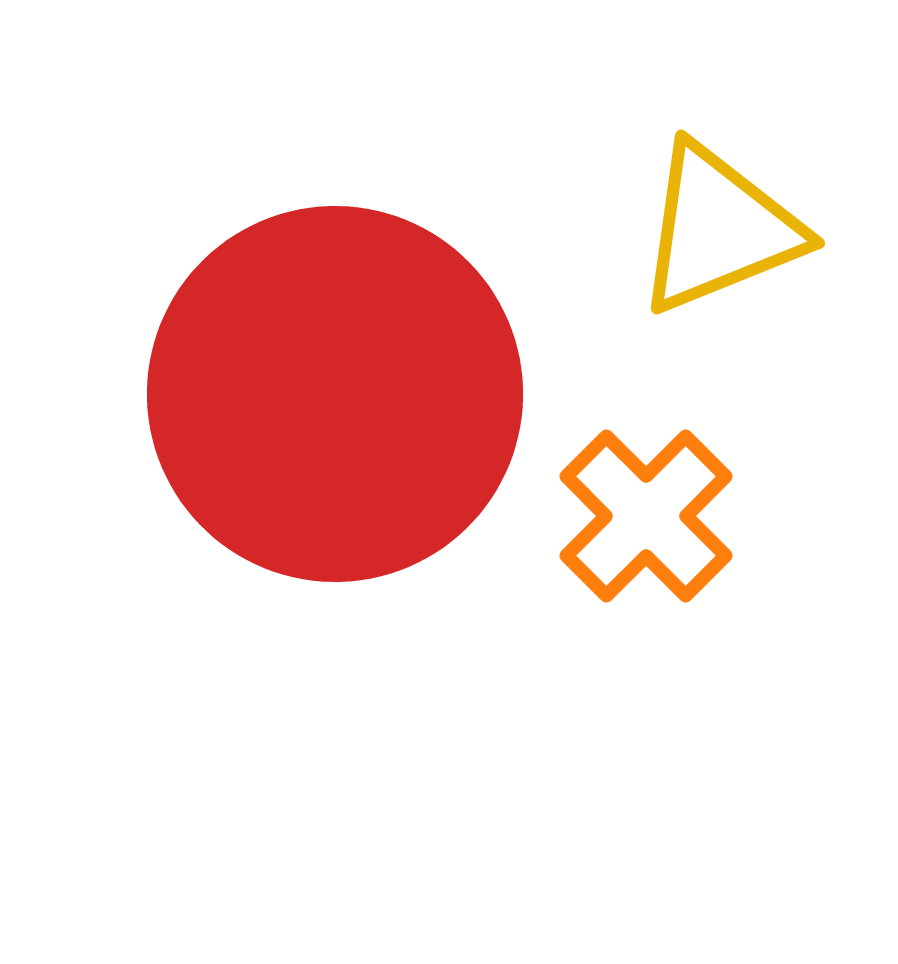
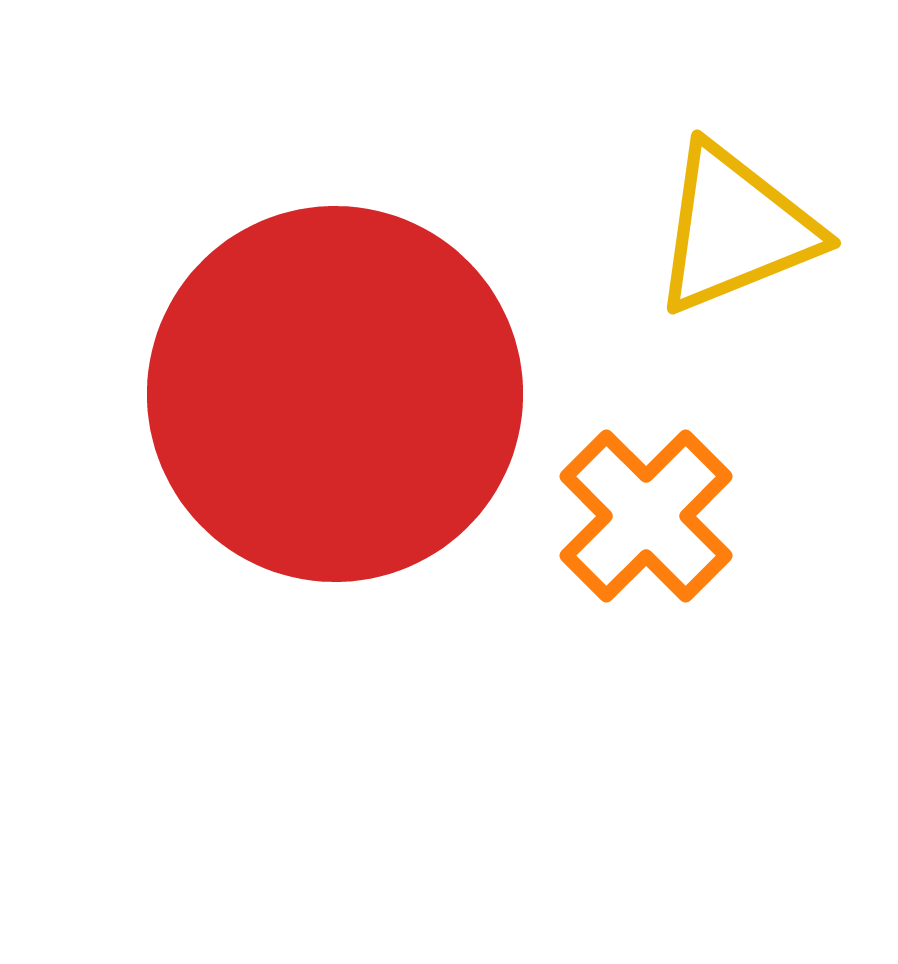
yellow triangle: moved 16 px right
